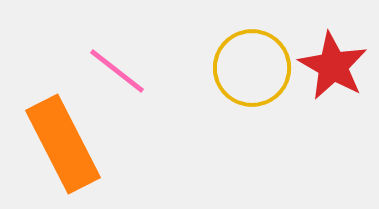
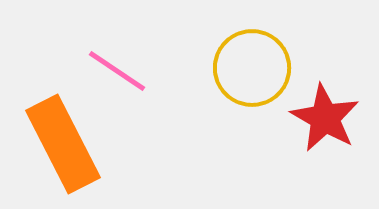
red star: moved 8 px left, 52 px down
pink line: rotated 4 degrees counterclockwise
